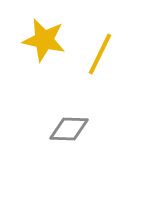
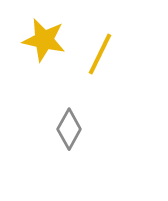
gray diamond: rotated 63 degrees counterclockwise
